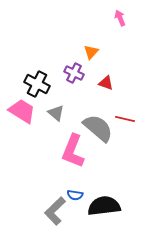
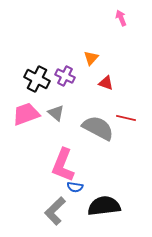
pink arrow: moved 1 px right
orange triangle: moved 6 px down
purple cross: moved 9 px left, 3 px down
black cross: moved 5 px up
pink trapezoid: moved 4 px right, 3 px down; rotated 52 degrees counterclockwise
red line: moved 1 px right, 1 px up
gray semicircle: rotated 12 degrees counterclockwise
pink L-shape: moved 10 px left, 14 px down
blue semicircle: moved 8 px up
